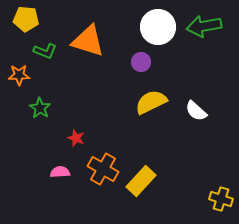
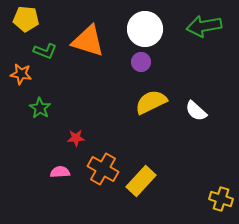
white circle: moved 13 px left, 2 px down
orange star: moved 2 px right, 1 px up; rotated 10 degrees clockwise
red star: rotated 24 degrees counterclockwise
